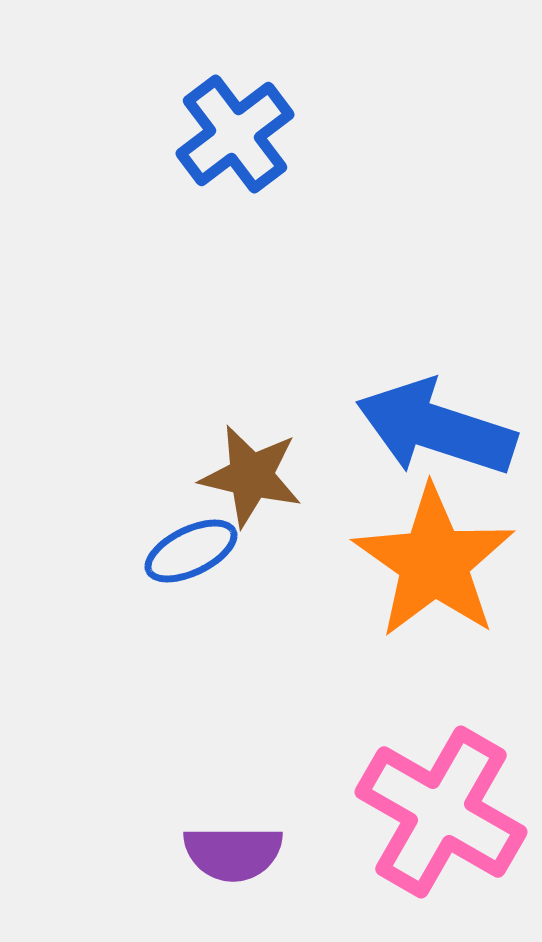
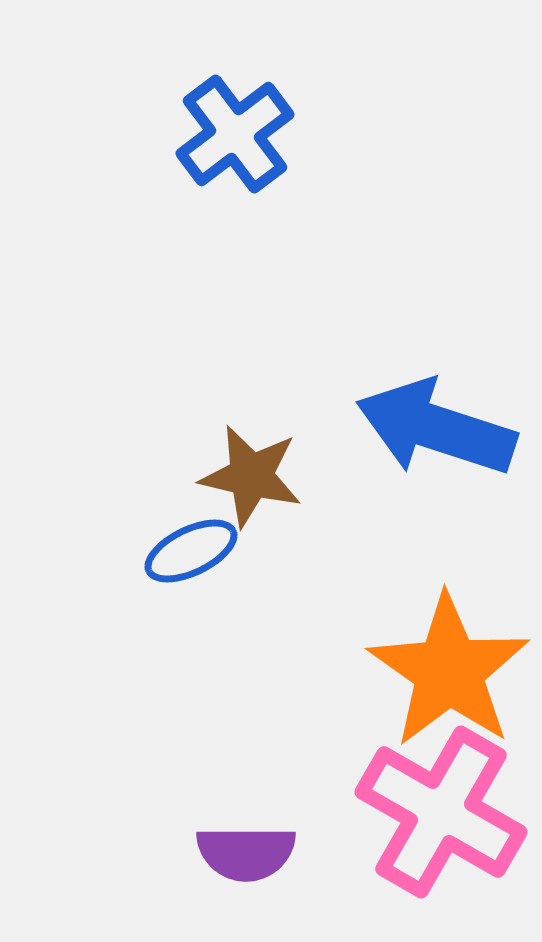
orange star: moved 15 px right, 109 px down
purple semicircle: moved 13 px right
